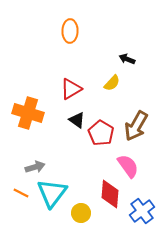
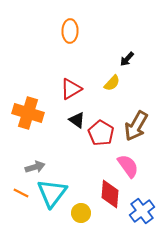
black arrow: rotated 70 degrees counterclockwise
